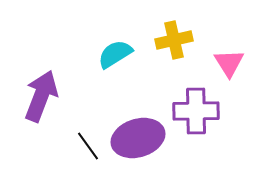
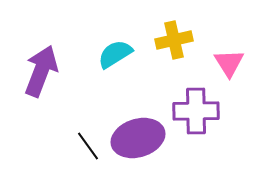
purple arrow: moved 25 px up
